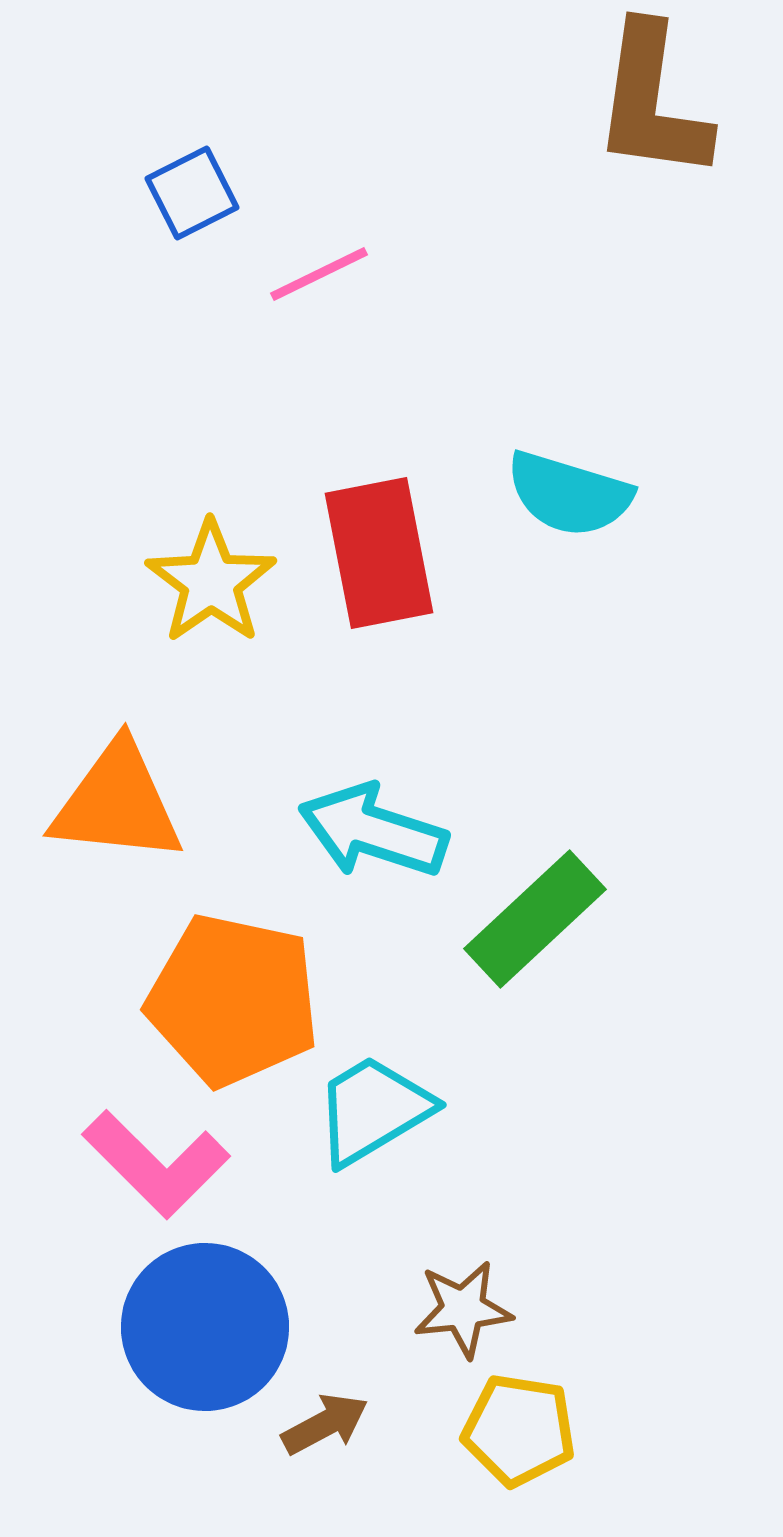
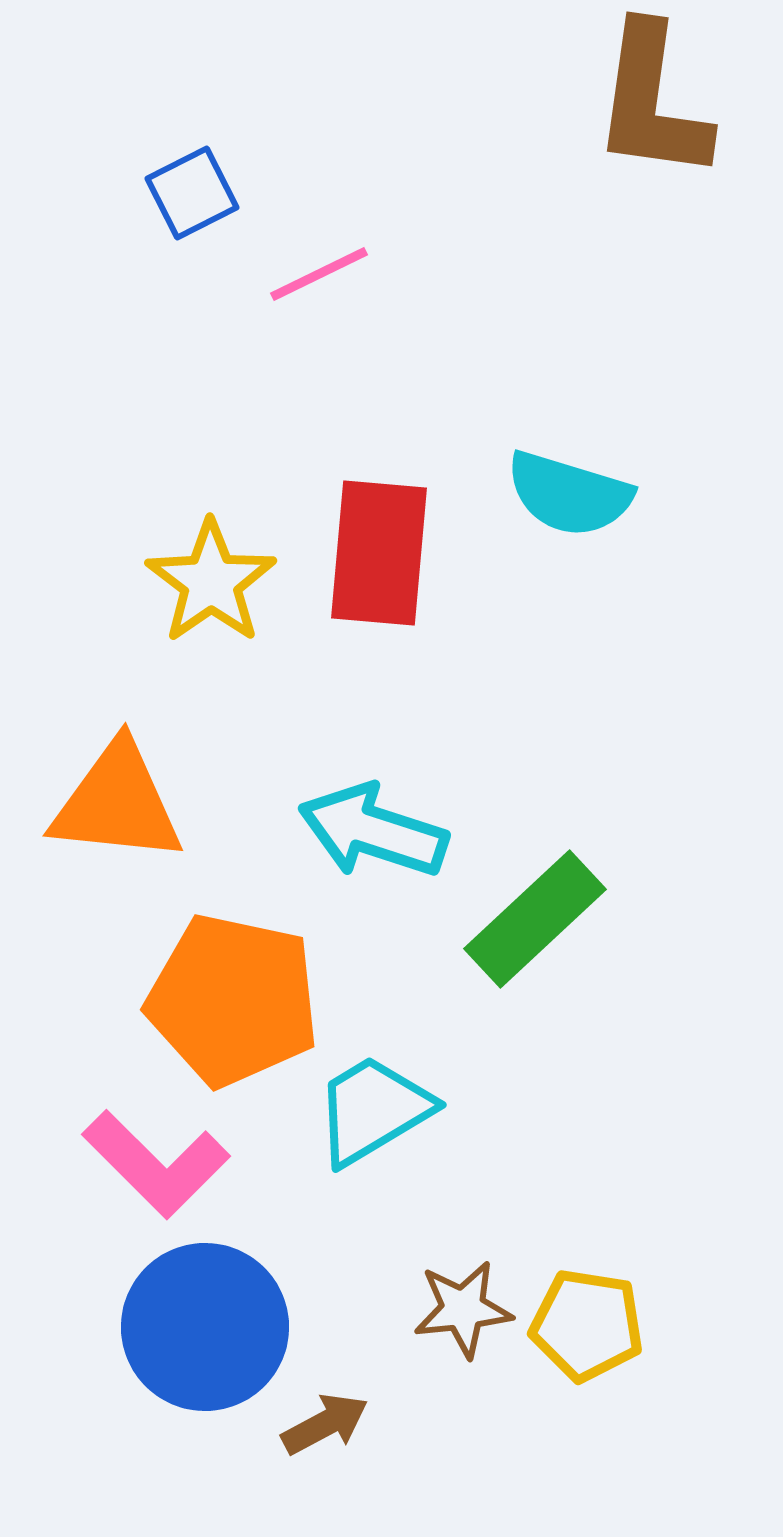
red rectangle: rotated 16 degrees clockwise
yellow pentagon: moved 68 px right, 105 px up
